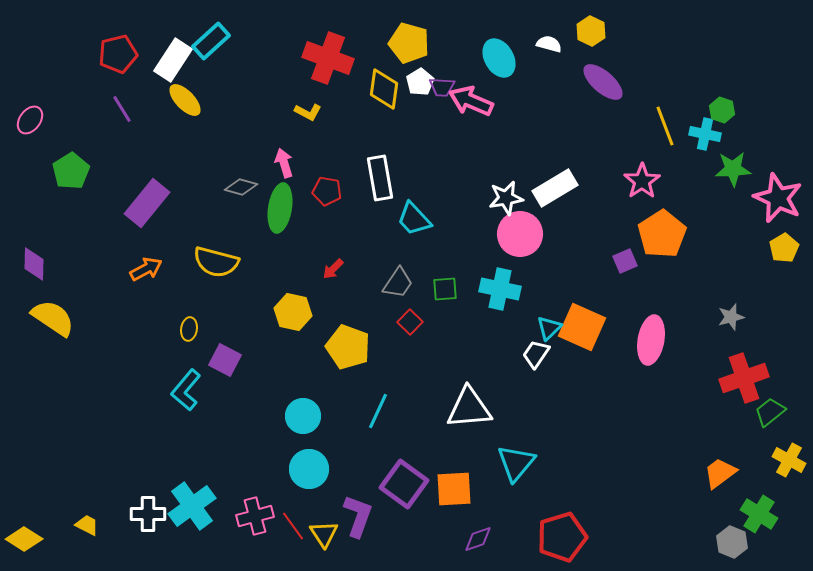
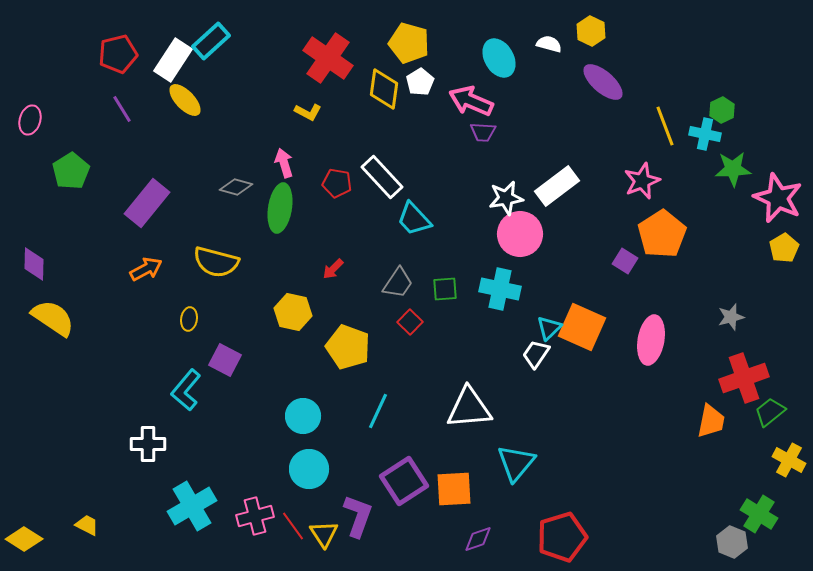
red cross at (328, 58): rotated 15 degrees clockwise
purple trapezoid at (442, 87): moved 41 px right, 45 px down
green hexagon at (722, 110): rotated 15 degrees clockwise
pink ellipse at (30, 120): rotated 20 degrees counterclockwise
white rectangle at (380, 178): moved 2 px right, 1 px up; rotated 33 degrees counterclockwise
pink star at (642, 181): rotated 12 degrees clockwise
gray diamond at (241, 187): moved 5 px left
white rectangle at (555, 188): moved 2 px right, 2 px up; rotated 6 degrees counterclockwise
red pentagon at (327, 191): moved 10 px right, 8 px up
purple square at (625, 261): rotated 35 degrees counterclockwise
yellow ellipse at (189, 329): moved 10 px up
orange trapezoid at (720, 473): moved 9 px left, 52 px up; rotated 138 degrees clockwise
purple square at (404, 484): moved 3 px up; rotated 21 degrees clockwise
cyan cross at (192, 506): rotated 6 degrees clockwise
white cross at (148, 514): moved 70 px up
